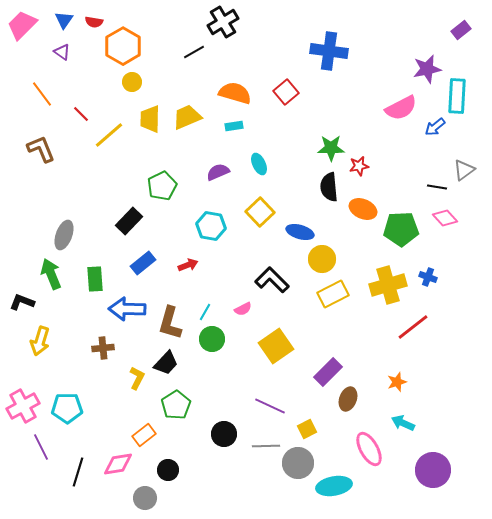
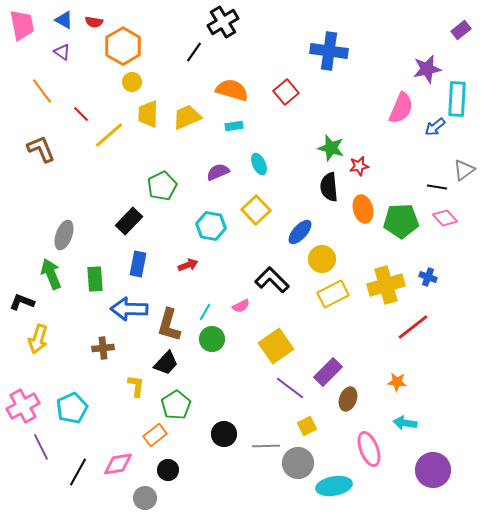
blue triangle at (64, 20): rotated 36 degrees counterclockwise
pink trapezoid at (22, 25): rotated 124 degrees clockwise
black line at (194, 52): rotated 25 degrees counterclockwise
orange semicircle at (235, 93): moved 3 px left, 3 px up
orange line at (42, 94): moved 3 px up
cyan rectangle at (457, 96): moved 3 px down
pink semicircle at (401, 108): rotated 40 degrees counterclockwise
yellow trapezoid at (150, 119): moved 2 px left, 5 px up
green star at (331, 148): rotated 16 degrees clockwise
orange ellipse at (363, 209): rotated 52 degrees clockwise
yellow square at (260, 212): moved 4 px left, 2 px up
green pentagon at (401, 229): moved 8 px up
blue ellipse at (300, 232): rotated 64 degrees counterclockwise
blue rectangle at (143, 263): moved 5 px left, 1 px down; rotated 40 degrees counterclockwise
yellow cross at (388, 285): moved 2 px left
blue arrow at (127, 309): moved 2 px right
pink semicircle at (243, 309): moved 2 px left, 3 px up
brown L-shape at (170, 323): moved 1 px left, 2 px down
yellow arrow at (40, 341): moved 2 px left, 2 px up
yellow L-shape at (137, 378): moved 1 px left, 8 px down; rotated 20 degrees counterclockwise
orange star at (397, 382): rotated 24 degrees clockwise
purple line at (270, 406): moved 20 px right, 18 px up; rotated 12 degrees clockwise
cyan pentagon at (67, 408): moved 5 px right; rotated 24 degrees counterclockwise
cyan arrow at (403, 423): moved 2 px right; rotated 15 degrees counterclockwise
yellow square at (307, 429): moved 3 px up
orange rectangle at (144, 435): moved 11 px right
pink ellipse at (369, 449): rotated 8 degrees clockwise
black line at (78, 472): rotated 12 degrees clockwise
